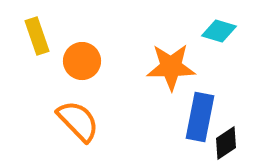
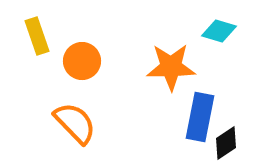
orange semicircle: moved 3 px left, 2 px down
